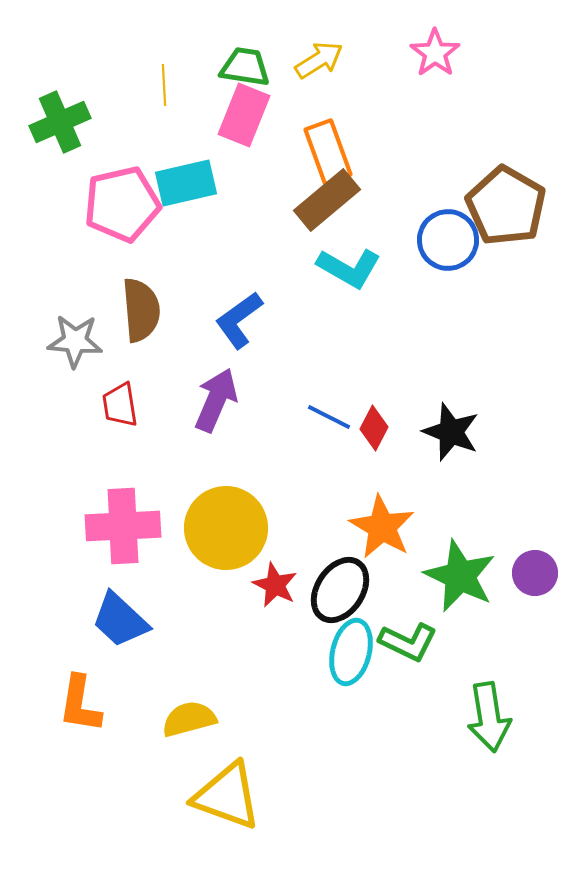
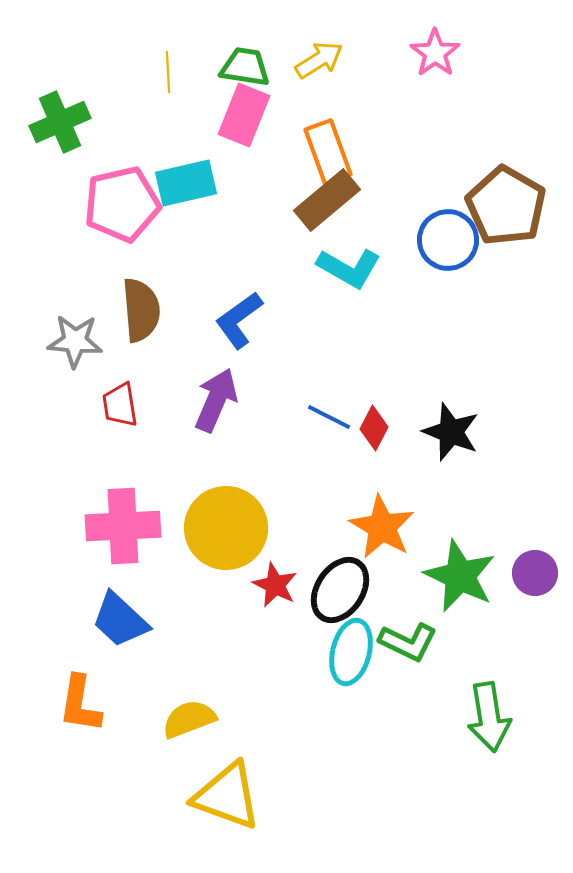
yellow line: moved 4 px right, 13 px up
yellow semicircle: rotated 6 degrees counterclockwise
